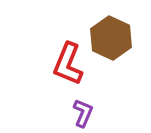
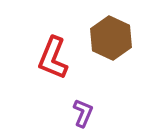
red L-shape: moved 15 px left, 6 px up
